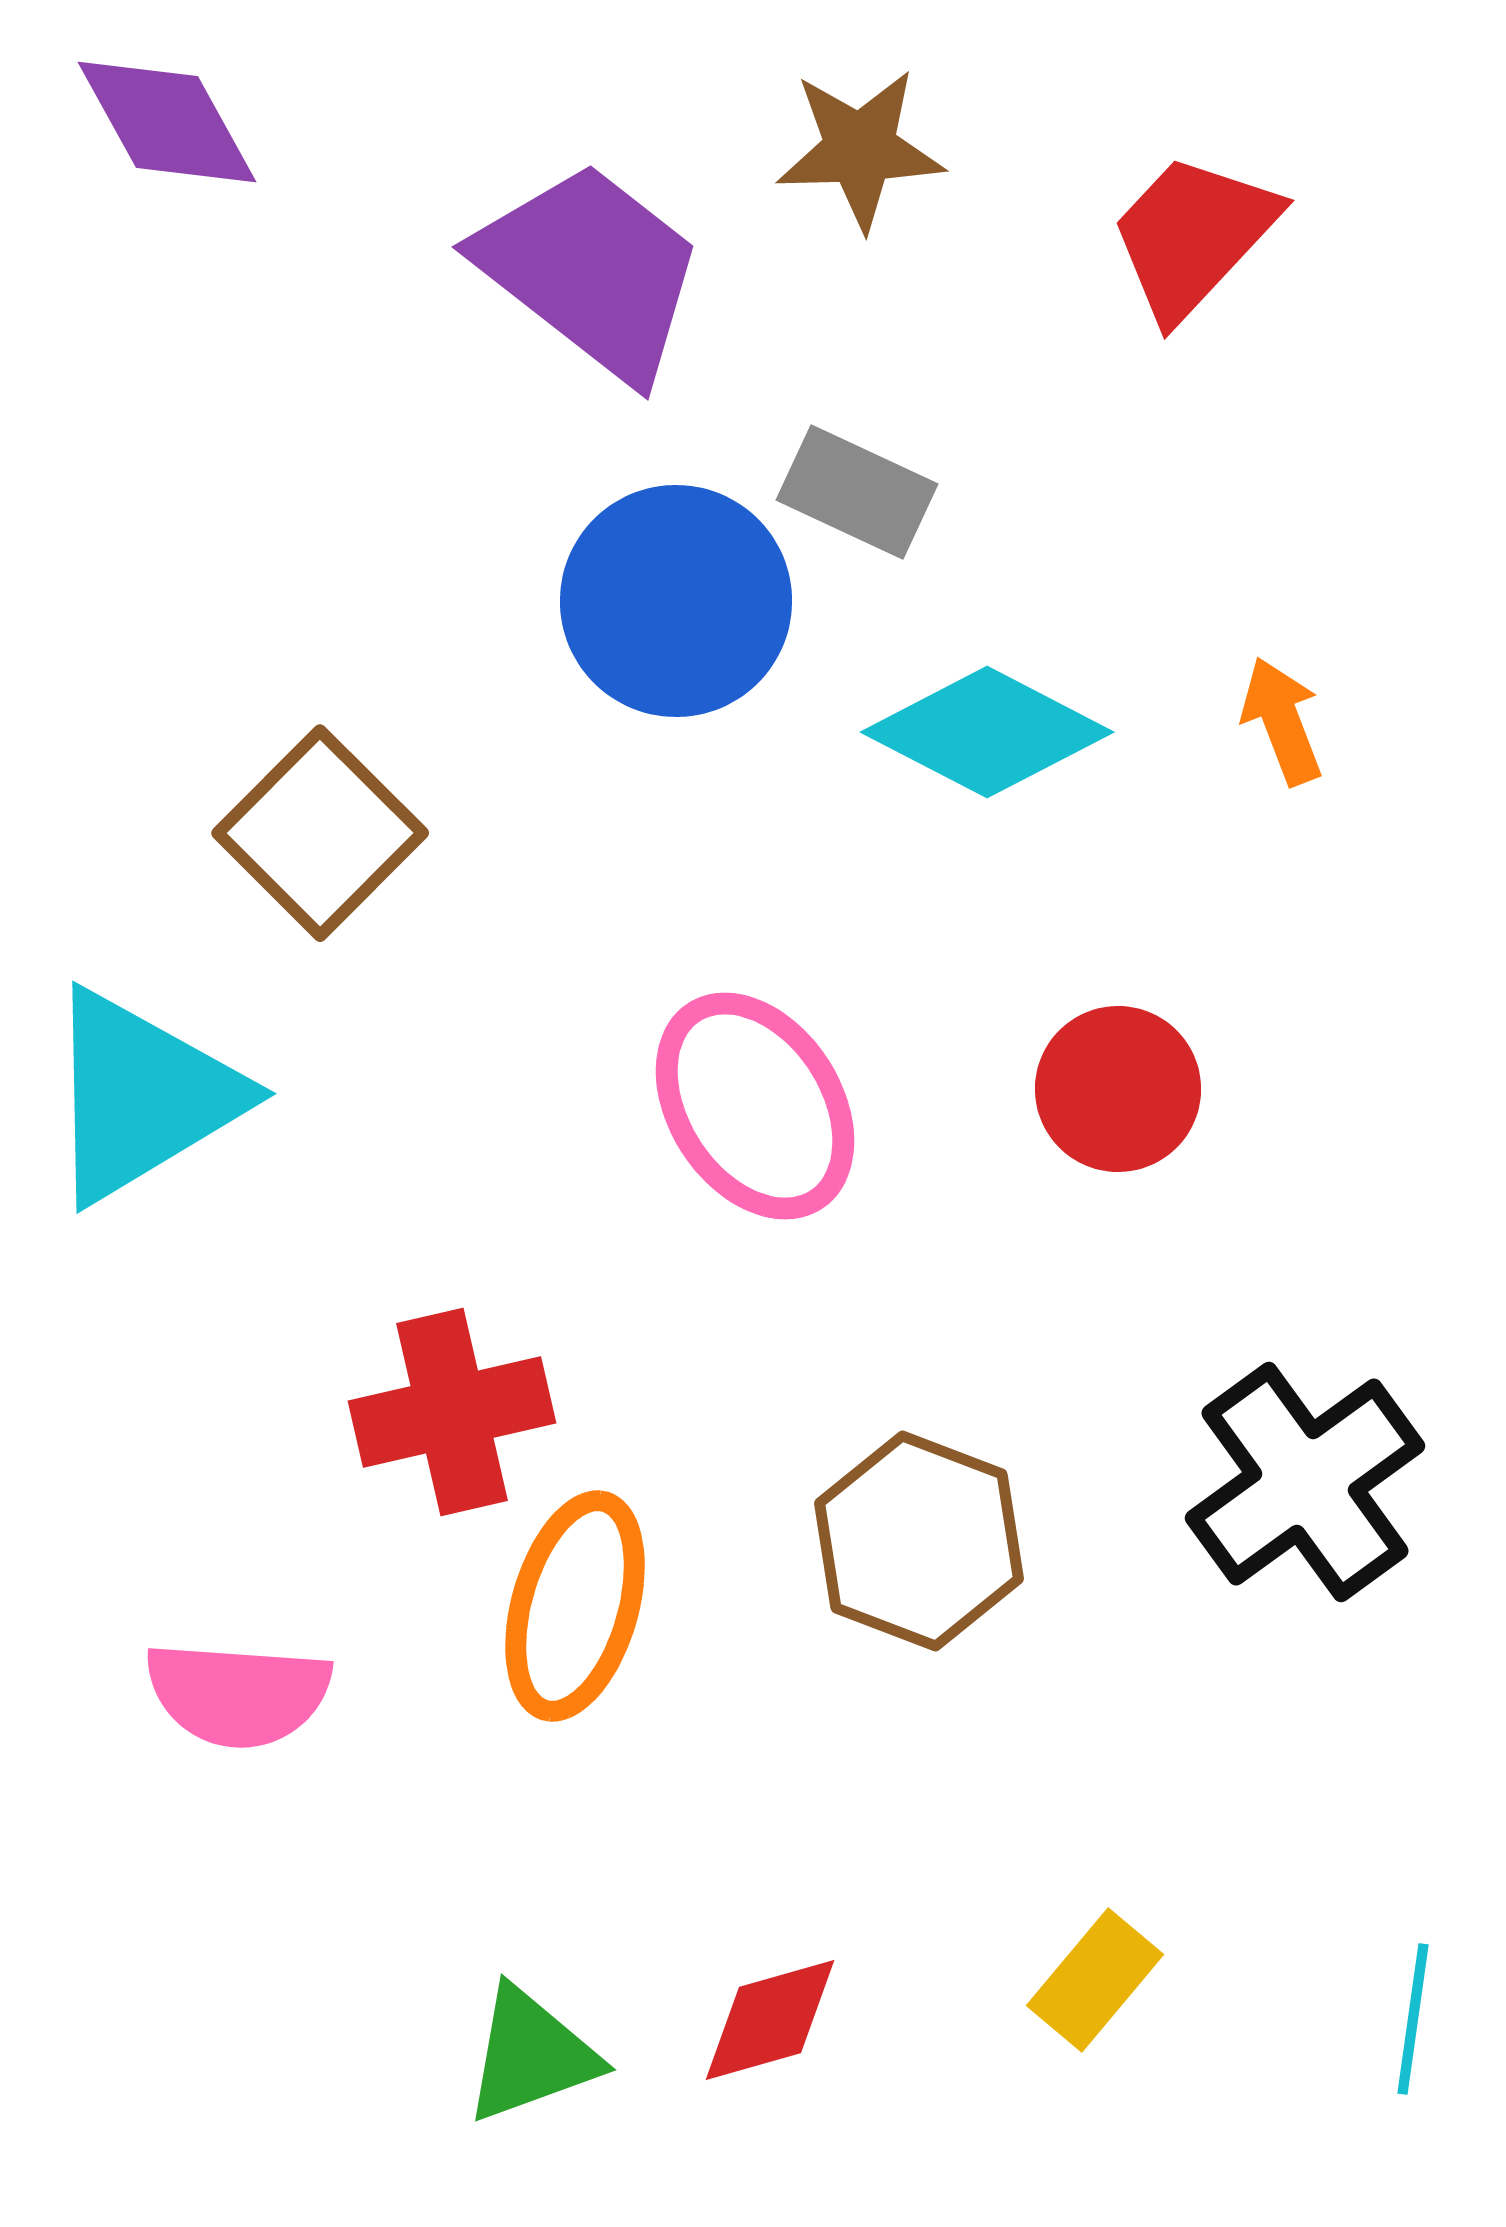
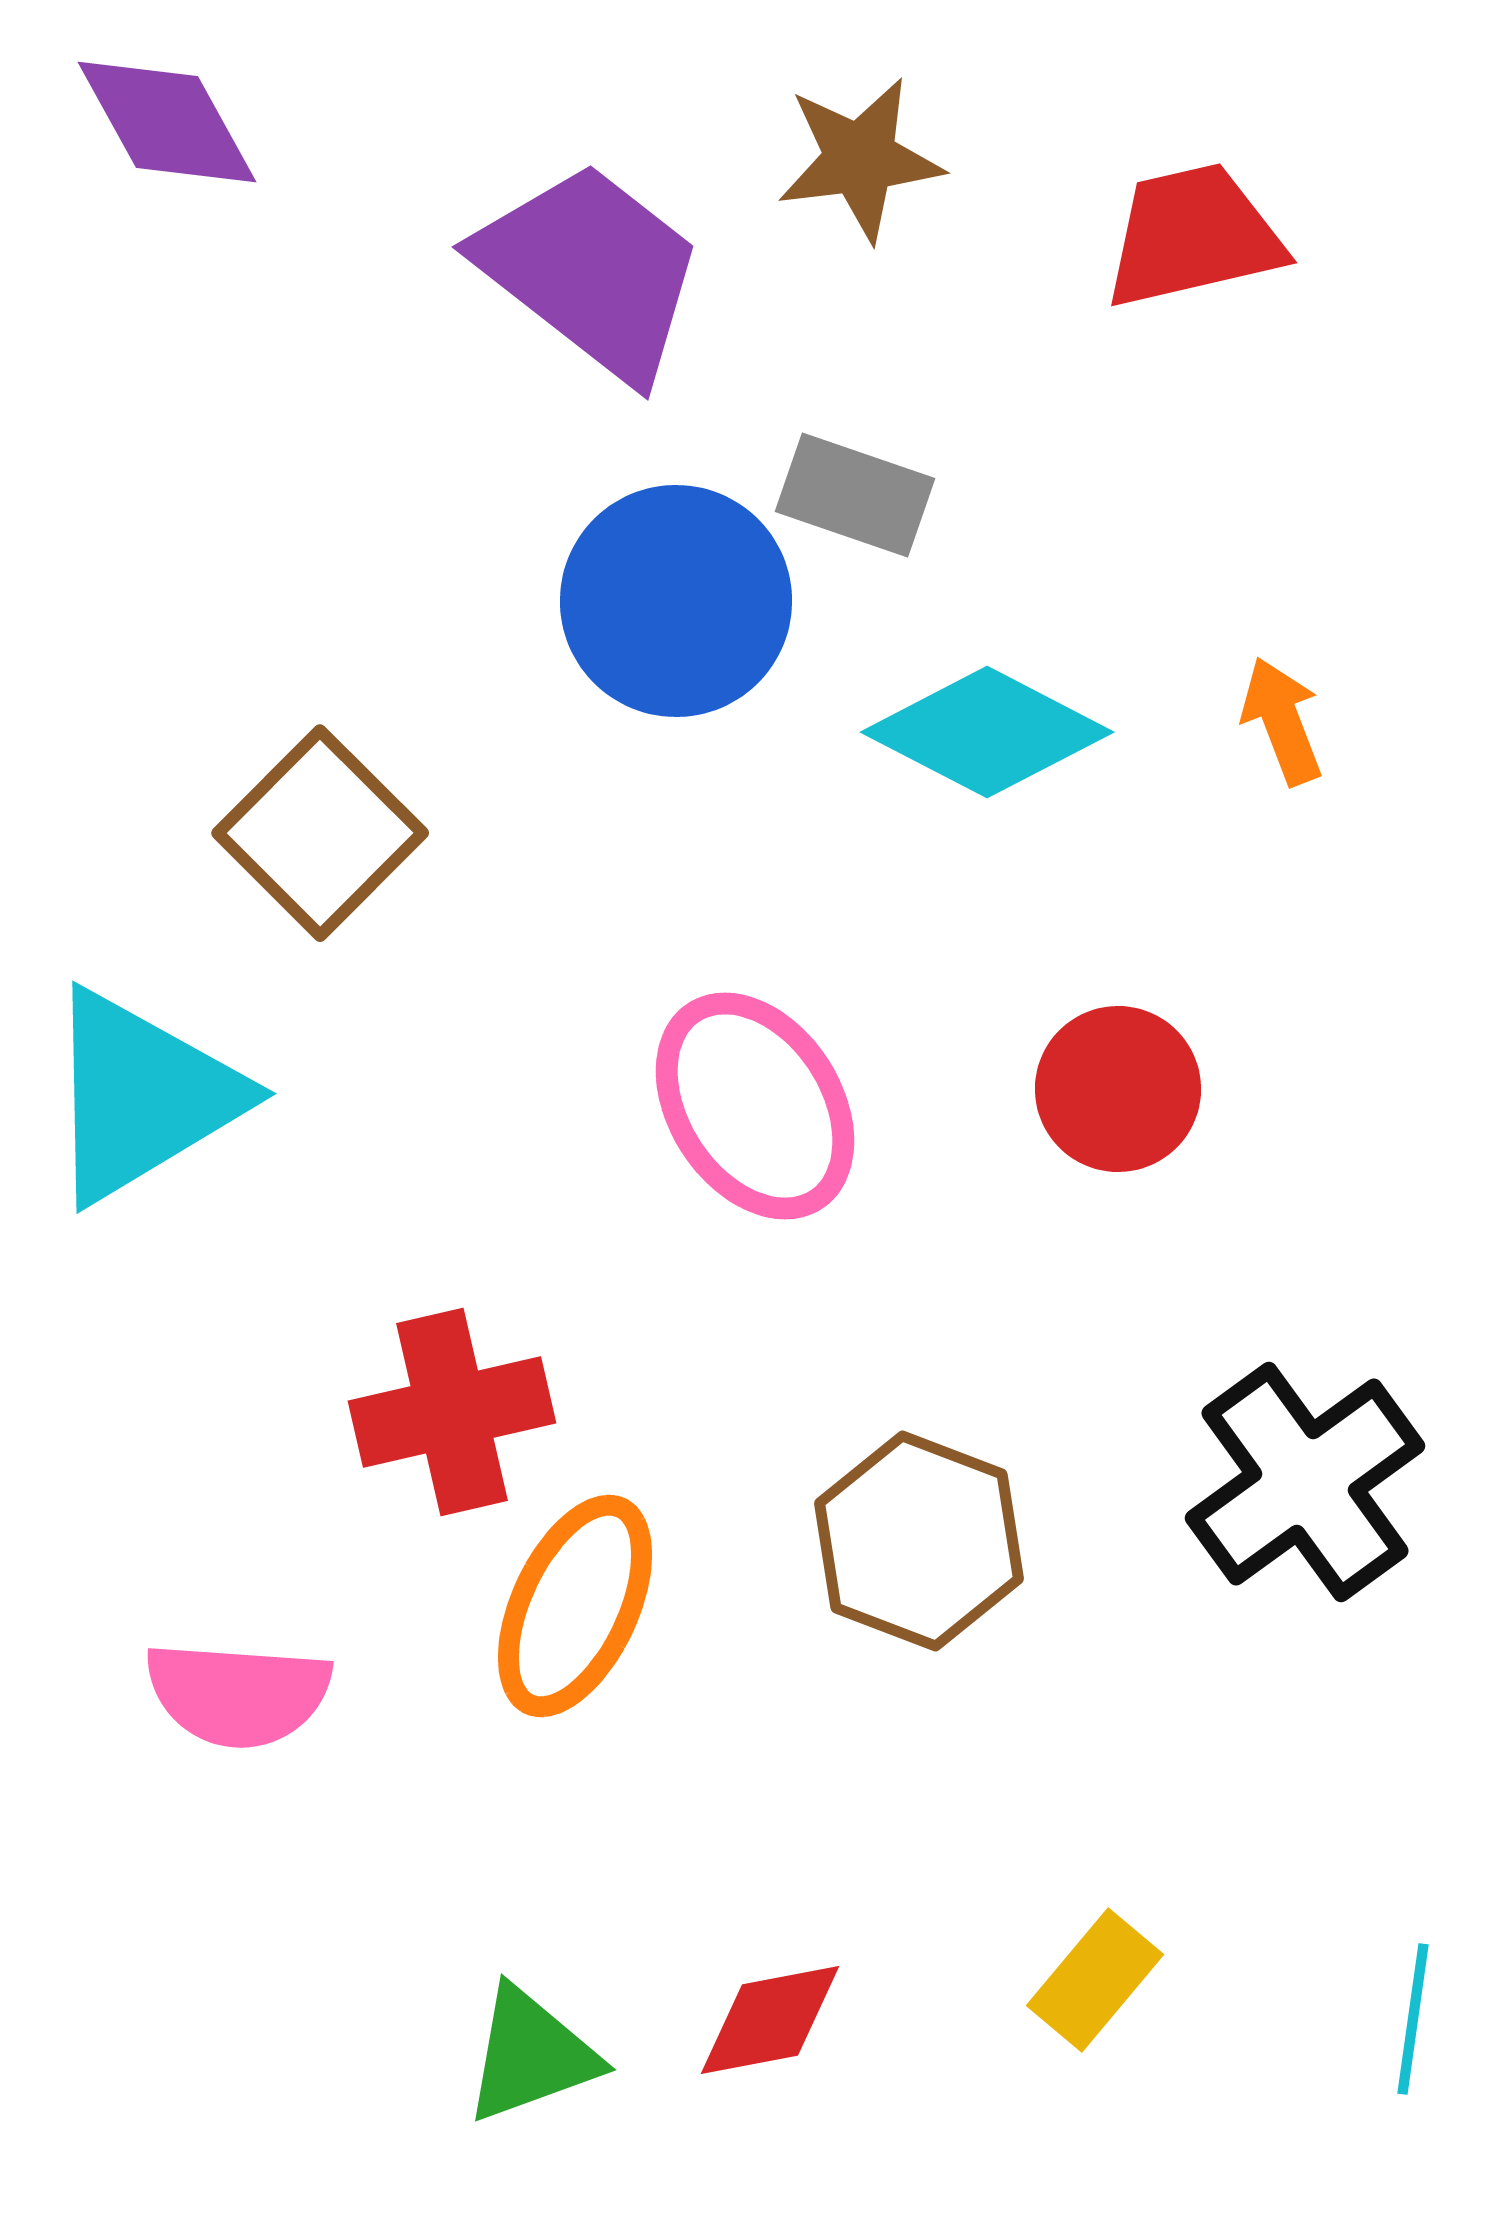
brown star: moved 10 px down; rotated 5 degrees counterclockwise
red trapezoid: rotated 34 degrees clockwise
gray rectangle: moved 2 px left, 3 px down; rotated 6 degrees counterclockwise
orange ellipse: rotated 9 degrees clockwise
red diamond: rotated 5 degrees clockwise
